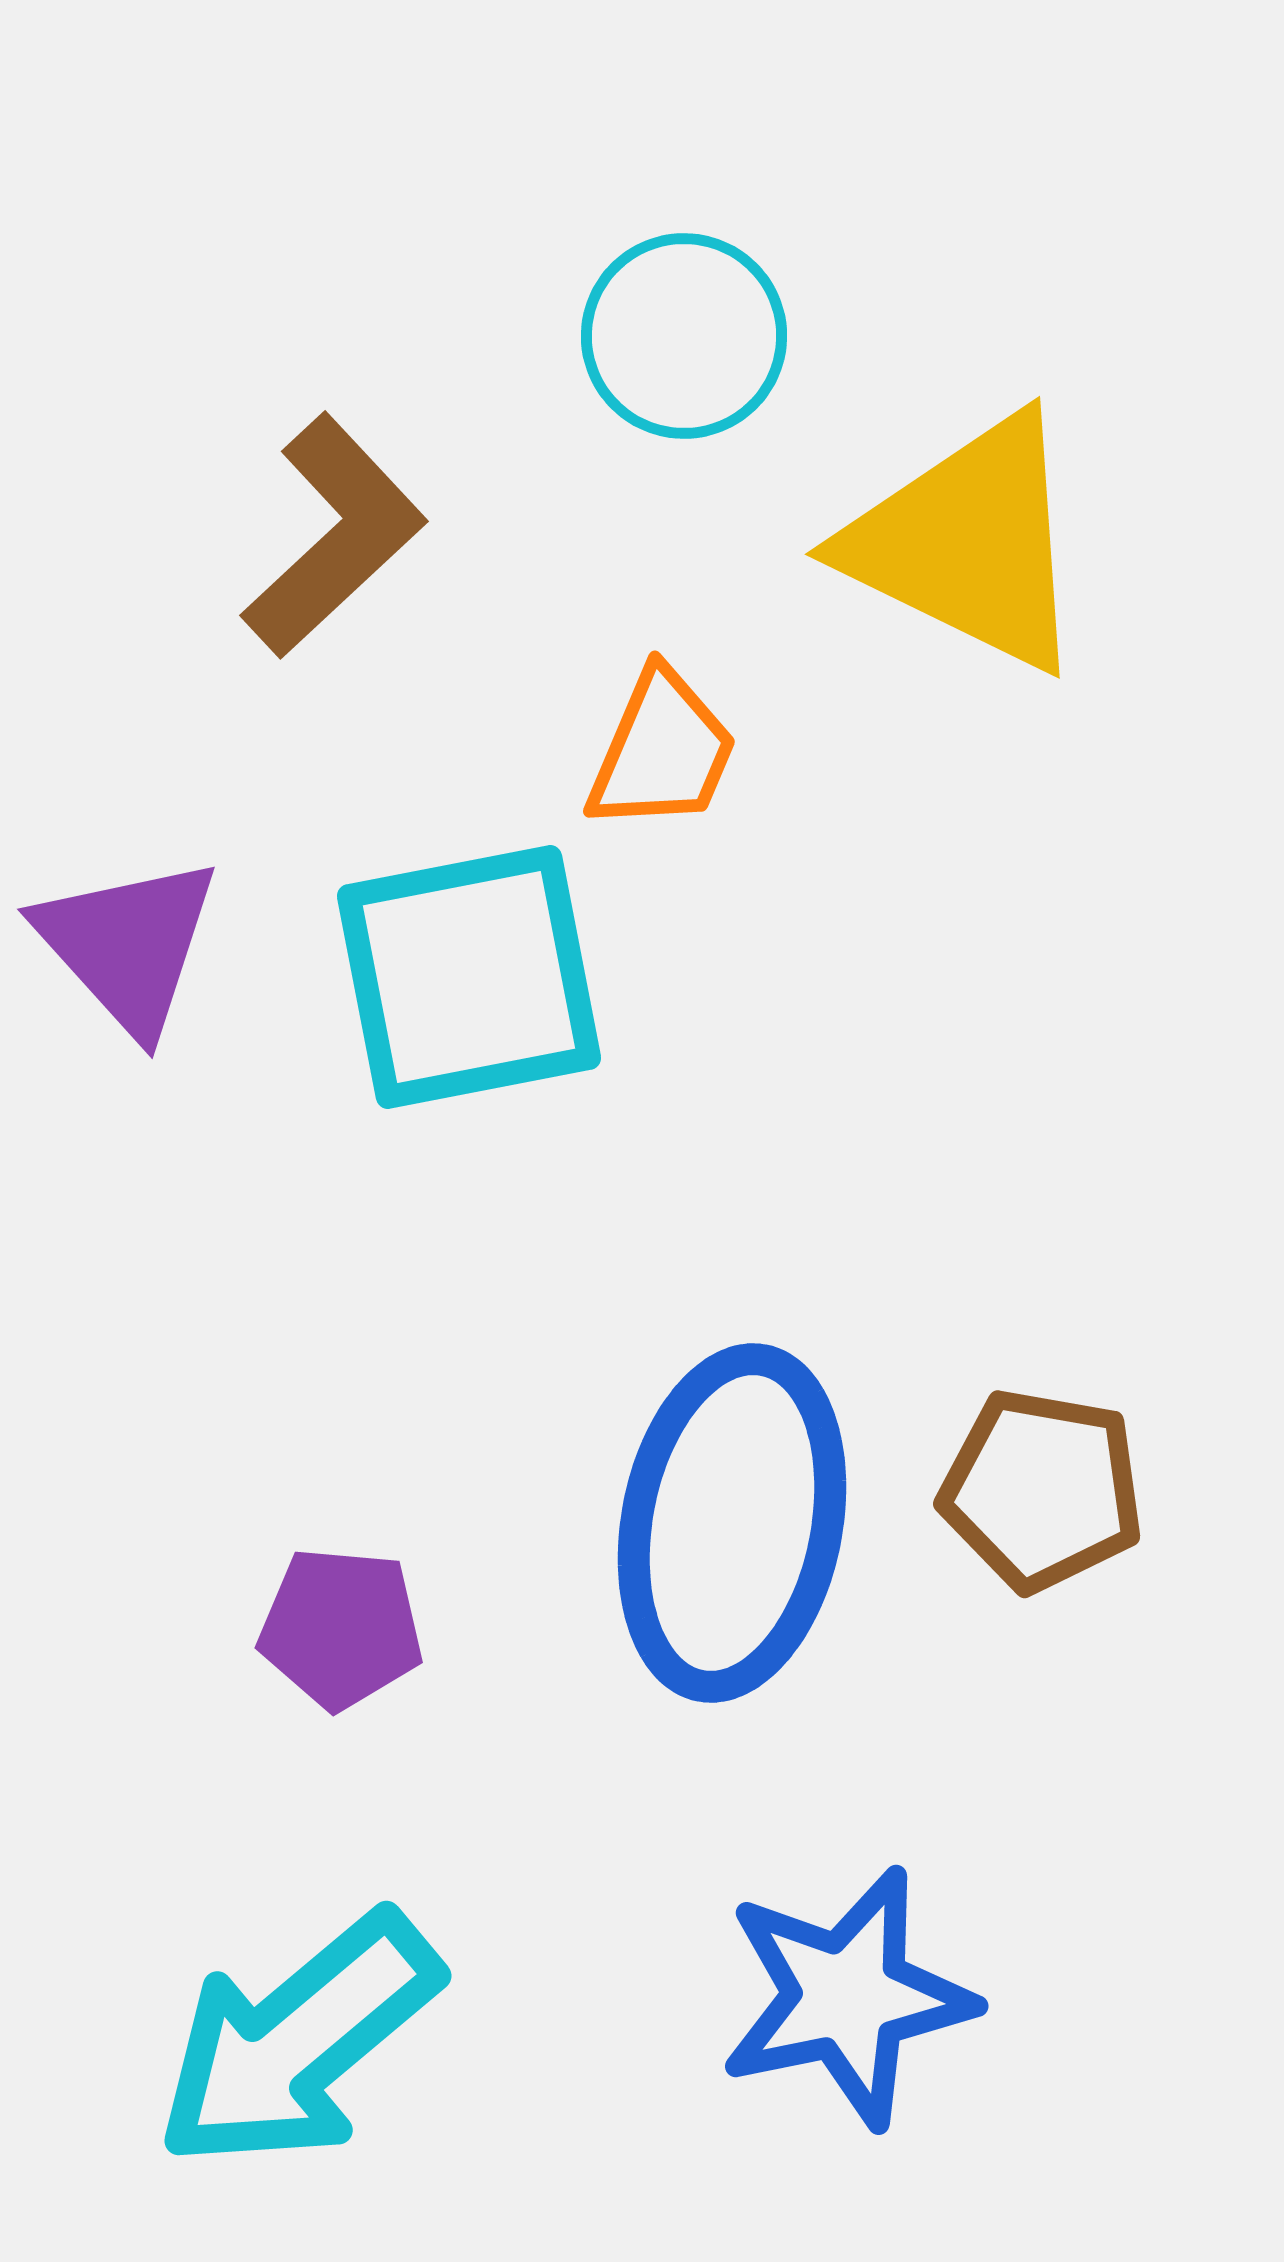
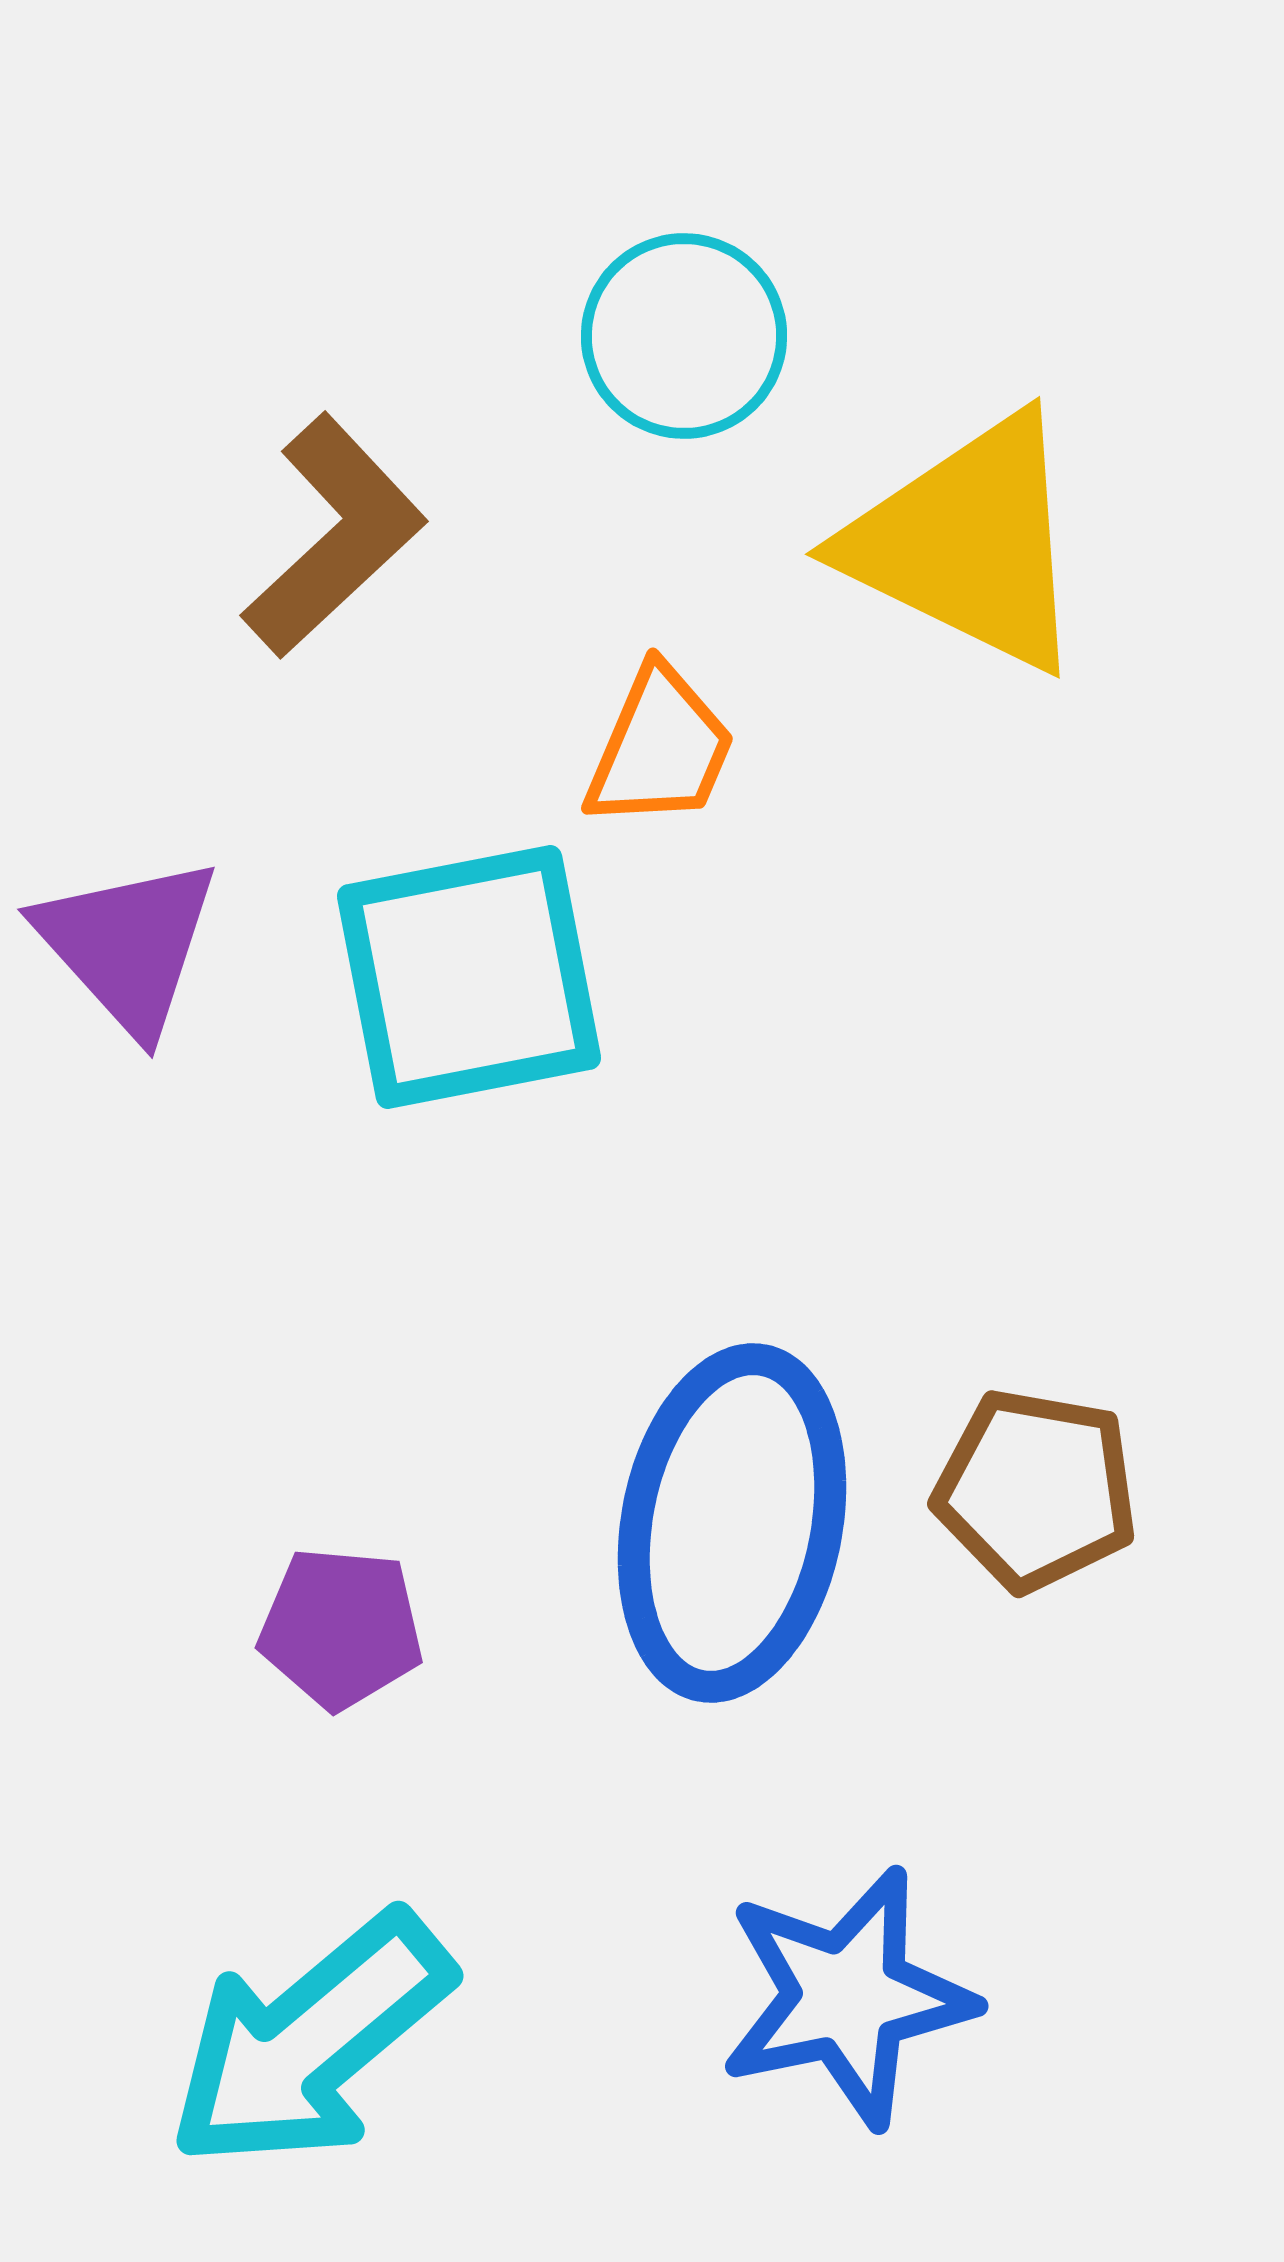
orange trapezoid: moved 2 px left, 3 px up
brown pentagon: moved 6 px left
cyan arrow: moved 12 px right
